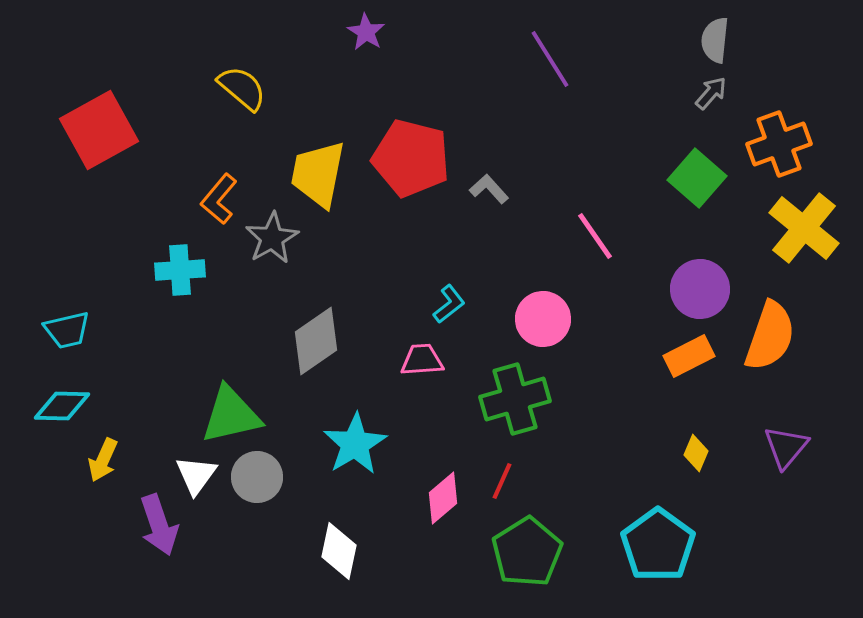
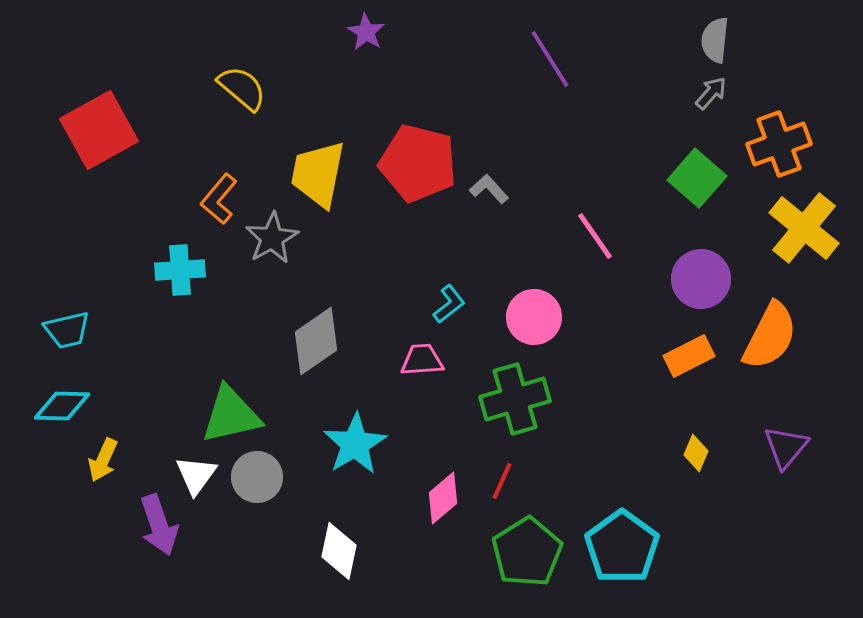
red pentagon: moved 7 px right, 5 px down
purple circle: moved 1 px right, 10 px up
pink circle: moved 9 px left, 2 px up
orange semicircle: rotated 8 degrees clockwise
cyan pentagon: moved 36 px left, 2 px down
